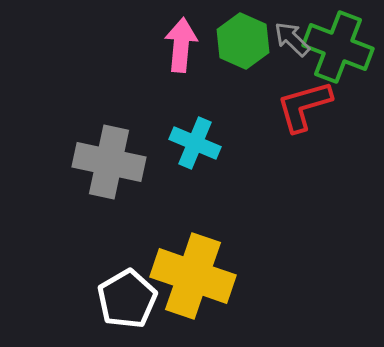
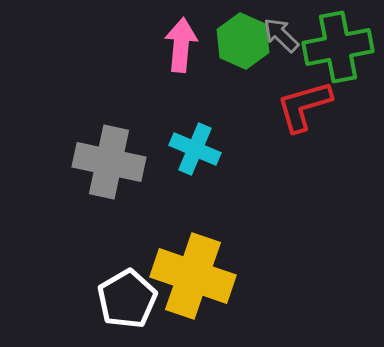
gray arrow: moved 11 px left, 4 px up
green cross: rotated 32 degrees counterclockwise
cyan cross: moved 6 px down
